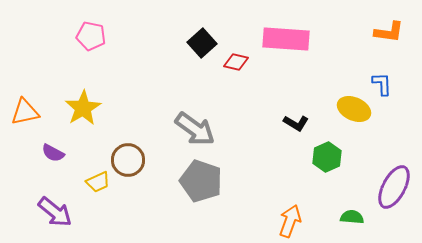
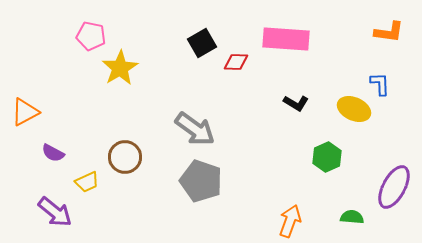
black square: rotated 12 degrees clockwise
red diamond: rotated 10 degrees counterclockwise
blue L-shape: moved 2 px left
yellow star: moved 37 px right, 40 px up
orange triangle: rotated 16 degrees counterclockwise
black L-shape: moved 20 px up
brown circle: moved 3 px left, 3 px up
yellow trapezoid: moved 11 px left
